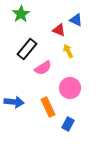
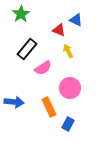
orange rectangle: moved 1 px right
